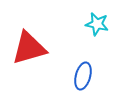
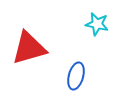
blue ellipse: moved 7 px left
